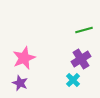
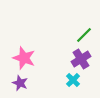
green line: moved 5 px down; rotated 30 degrees counterclockwise
pink star: rotated 30 degrees counterclockwise
